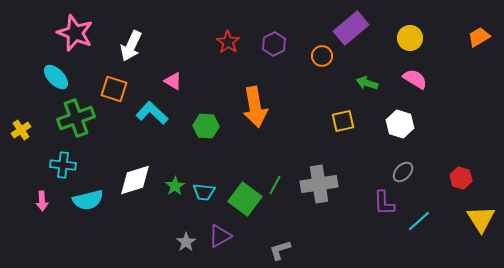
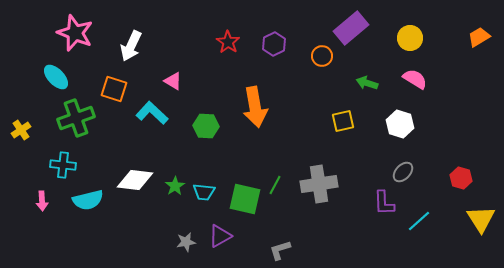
white diamond: rotated 24 degrees clockwise
green square: rotated 24 degrees counterclockwise
gray star: rotated 24 degrees clockwise
